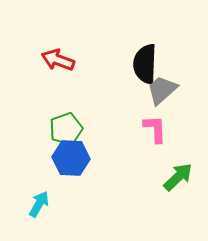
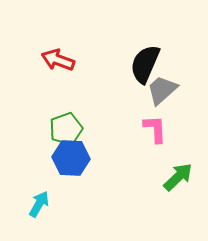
black semicircle: rotated 21 degrees clockwise
